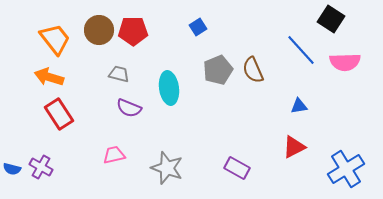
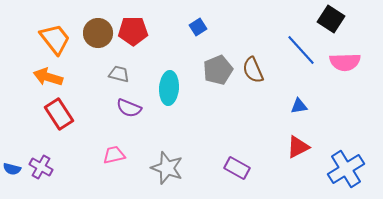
brown circle: moved 1 px left, 3 px down
orange arrow: moved 1 px left
cyan ellipse: rotated 12 degrees clockwise
red triangle: moved 4 px right
